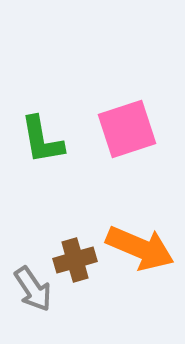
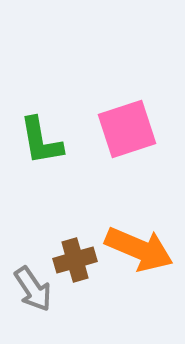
green L-shape: moved 1 px left, 1 px down
orange arrow: moved 1 px left, 1 px down
